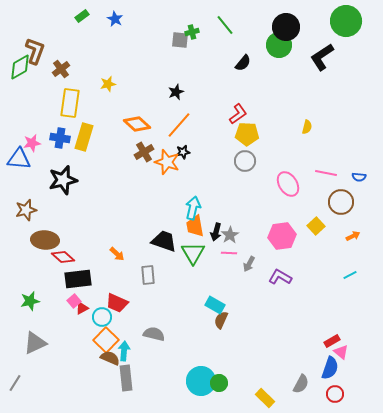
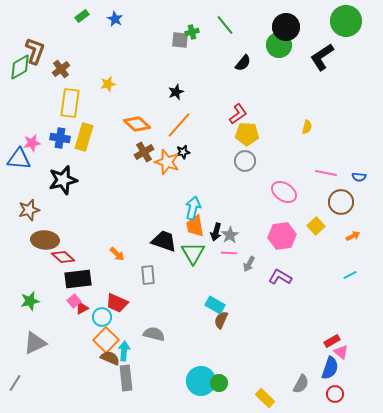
pink ellipse at (288, 184): moved 4 px left, 8 px down; rotated 25 degrees counterclockwise
brown star at (26, 210): moved 3 px right
